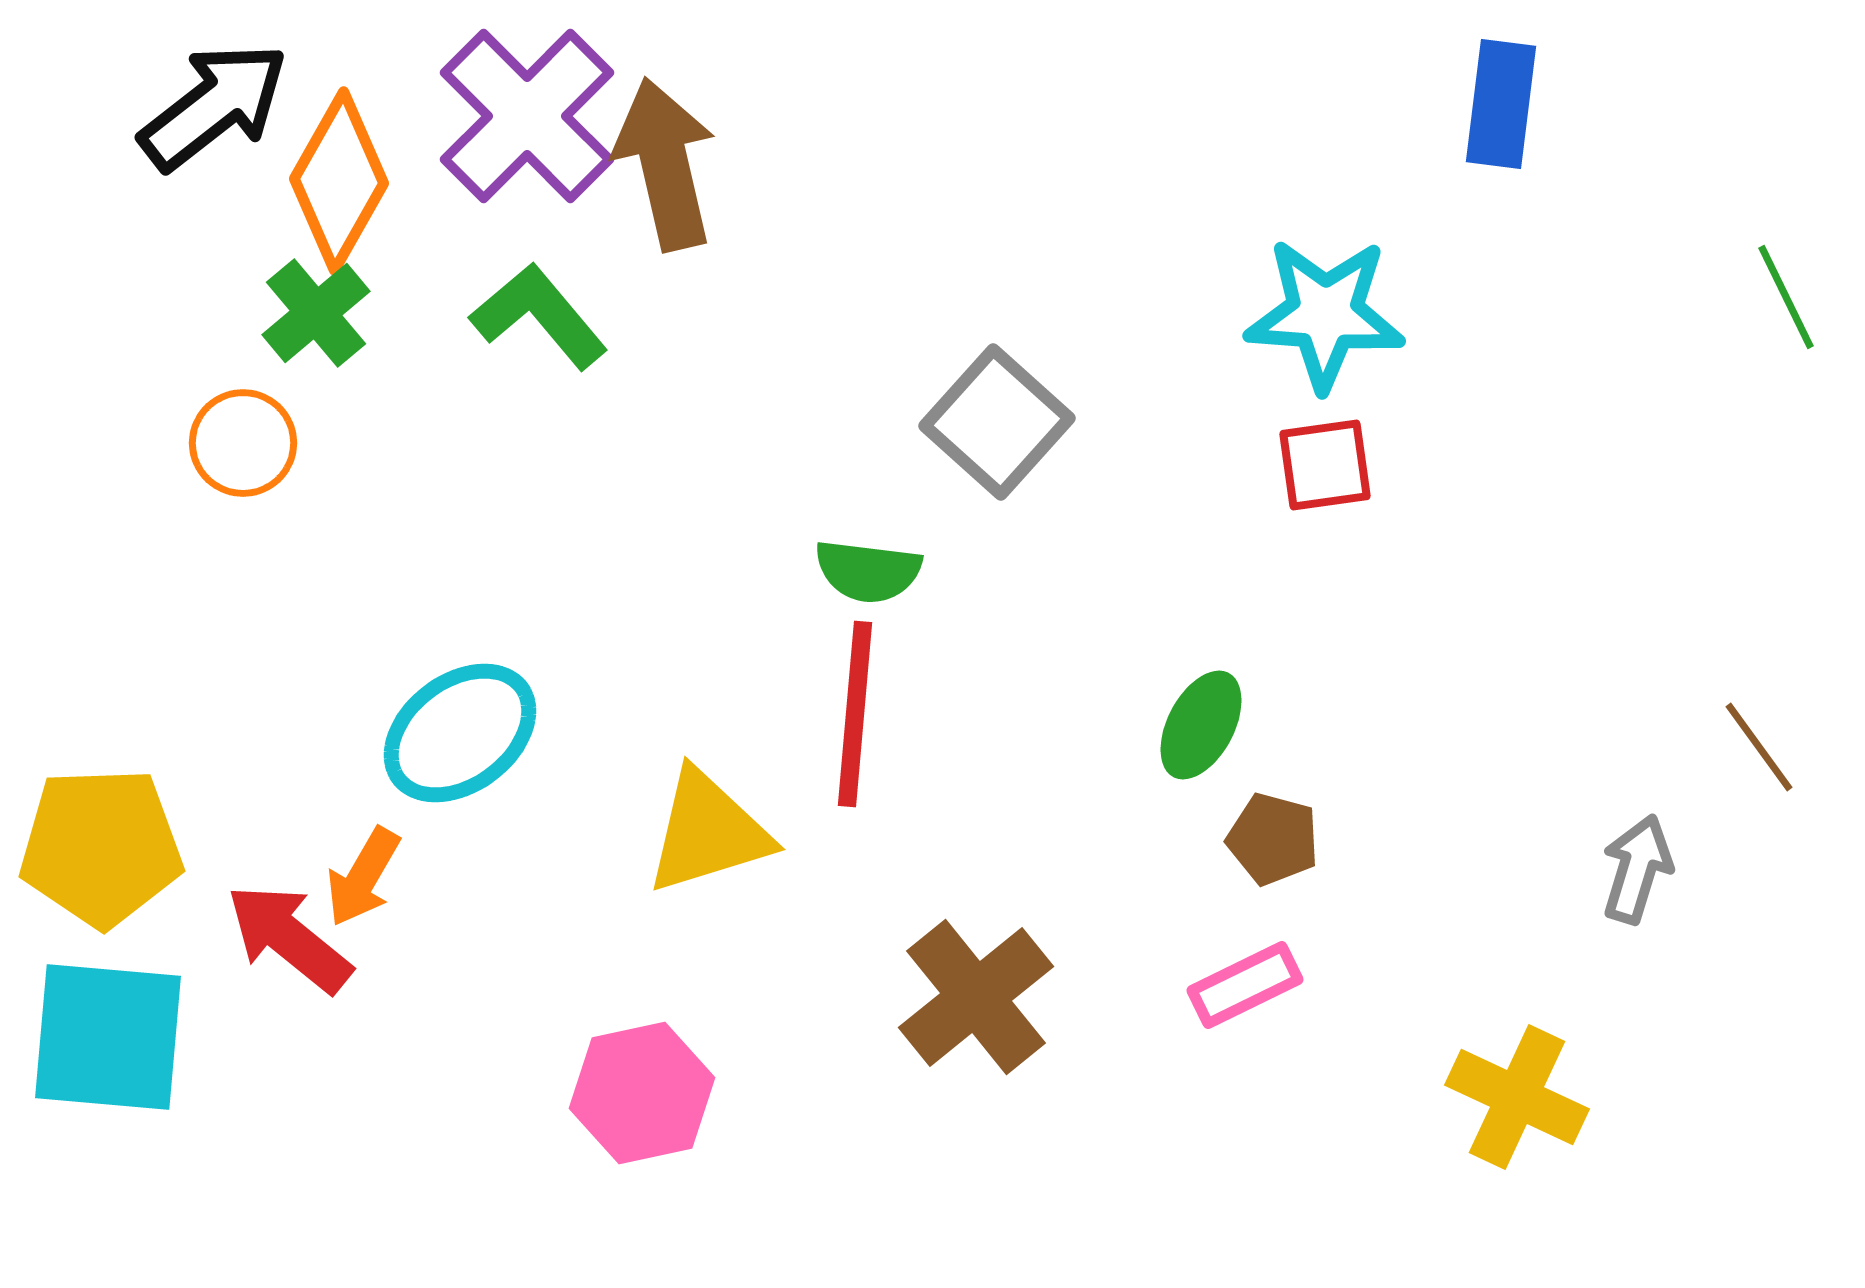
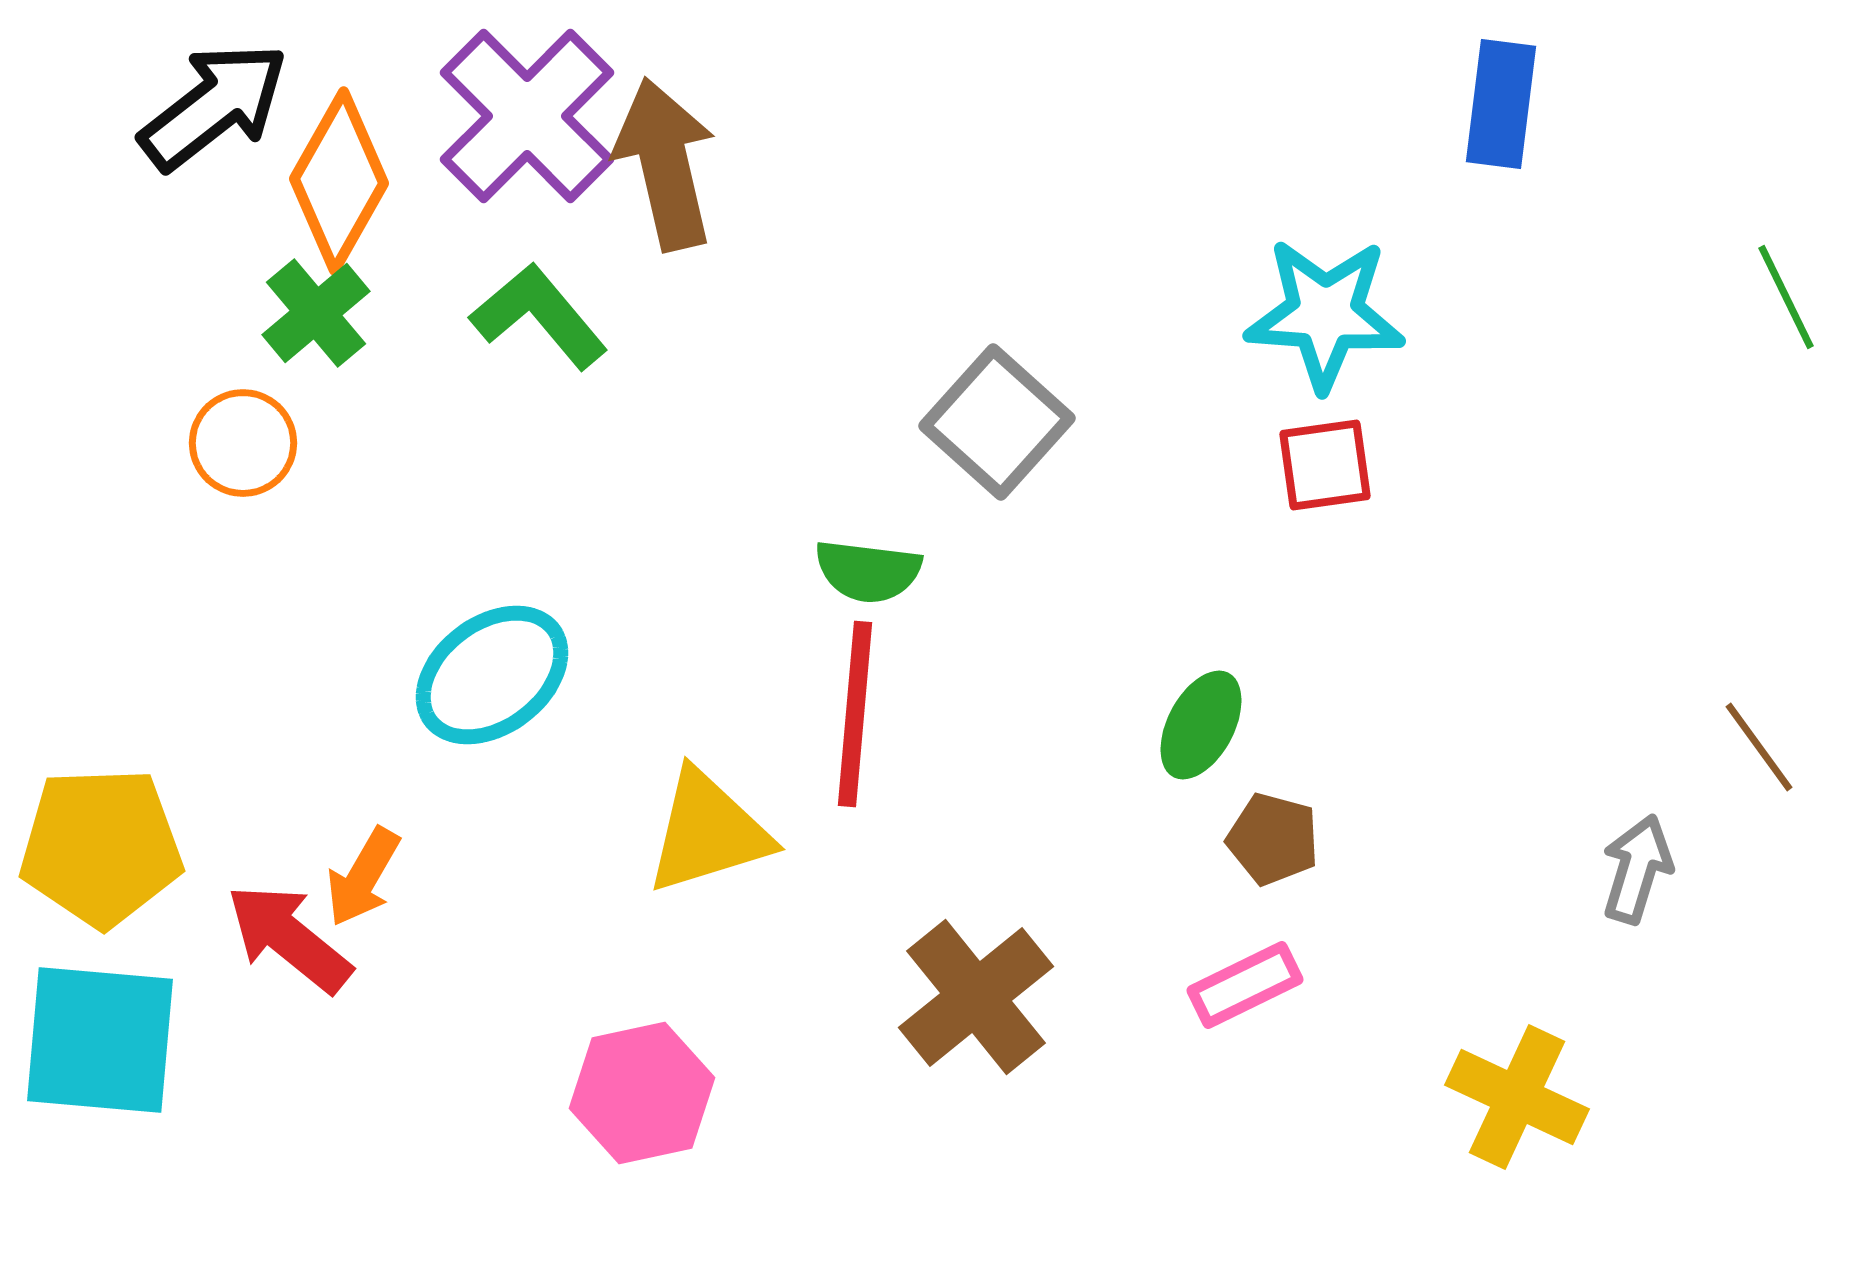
cyan ellipse: moved 32 px right, 58 px up
cyan square: moved 8 px left, 3 px down
